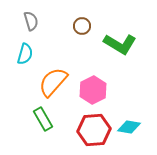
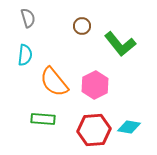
gray semicircle: moved 3 px left, 3 px up
green L-shape: rotated 20 degrees clockwise
cyan semicircle: moved 1 px down; rotated 10 degrees counterclockwise
orange semicircle: moved 1 px right; rotated 80 degrees counterclockwise
pink hexagon: moved 2 px right, 5 px up
green rectangle: rotated 55 degrees counterclockwise
